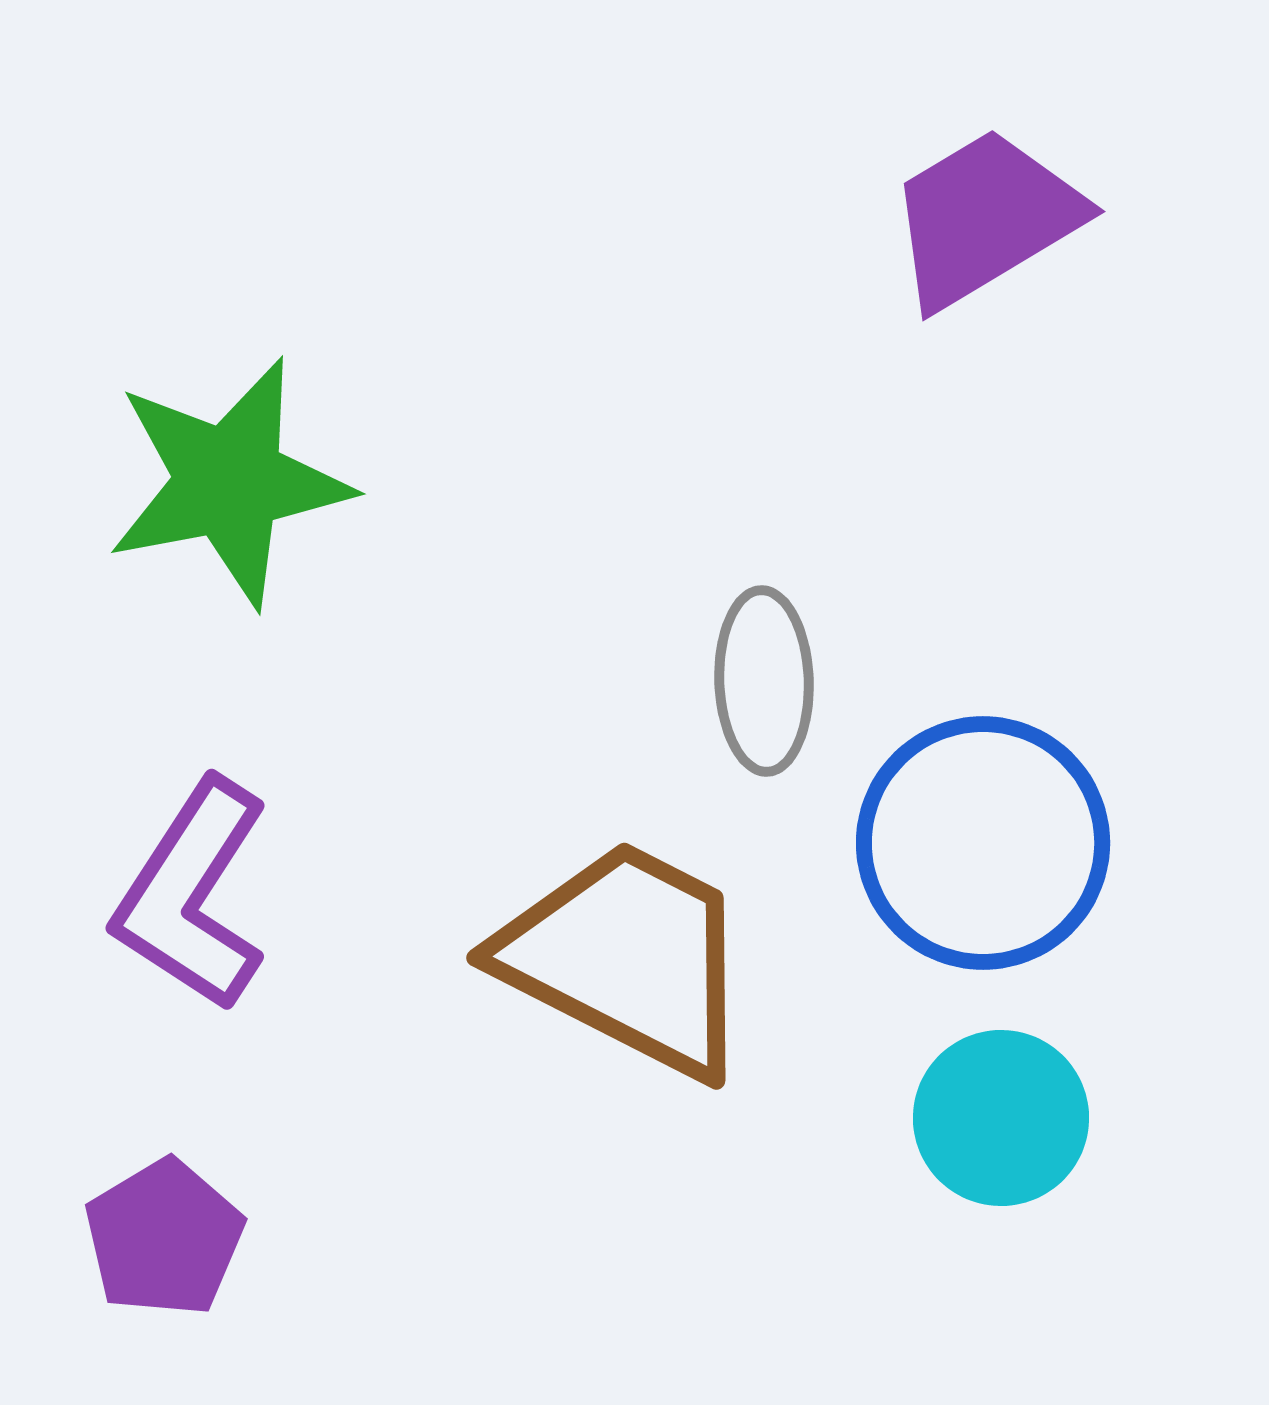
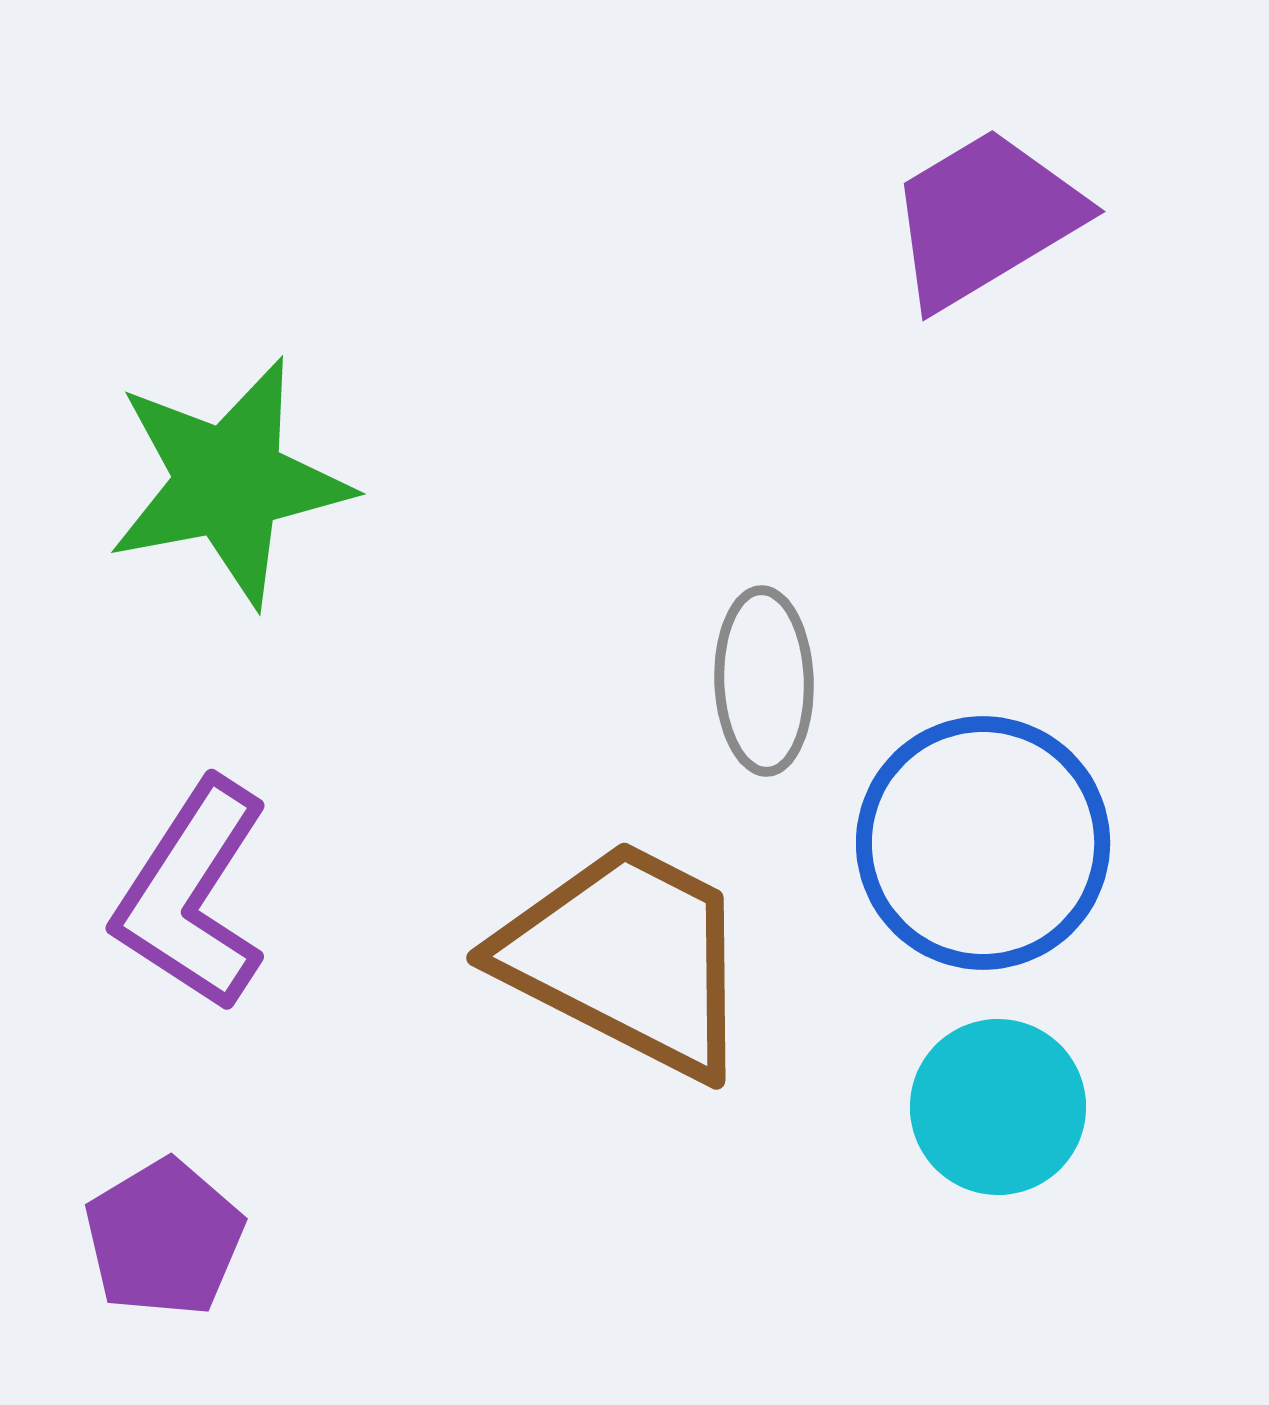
cyan circle: moved 3 px left, 11 px up
